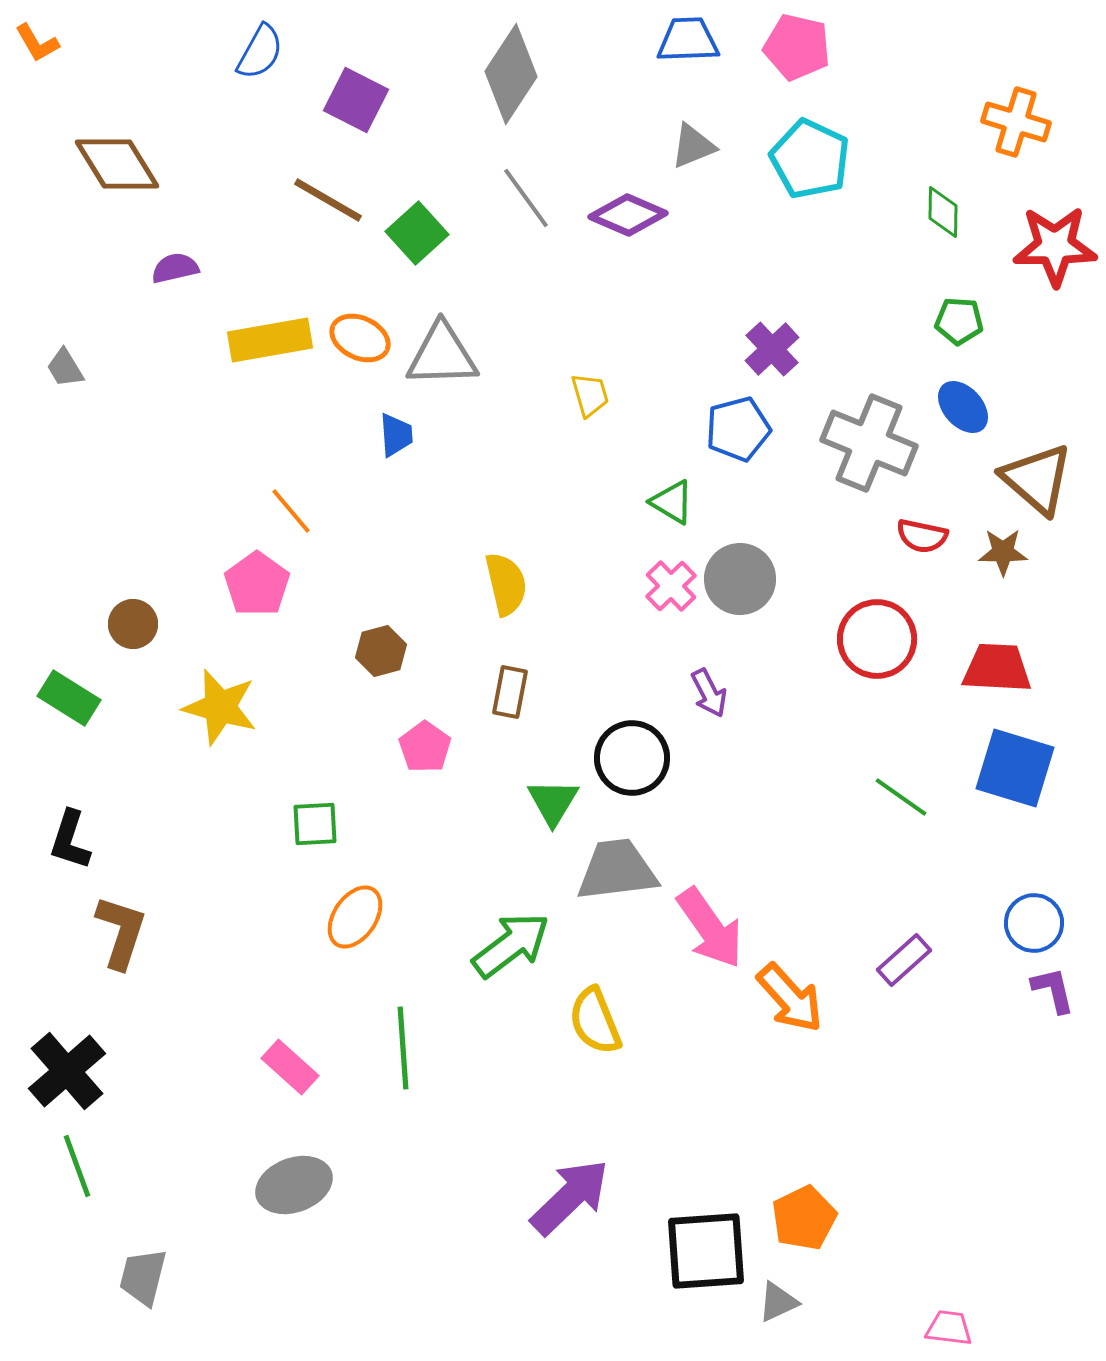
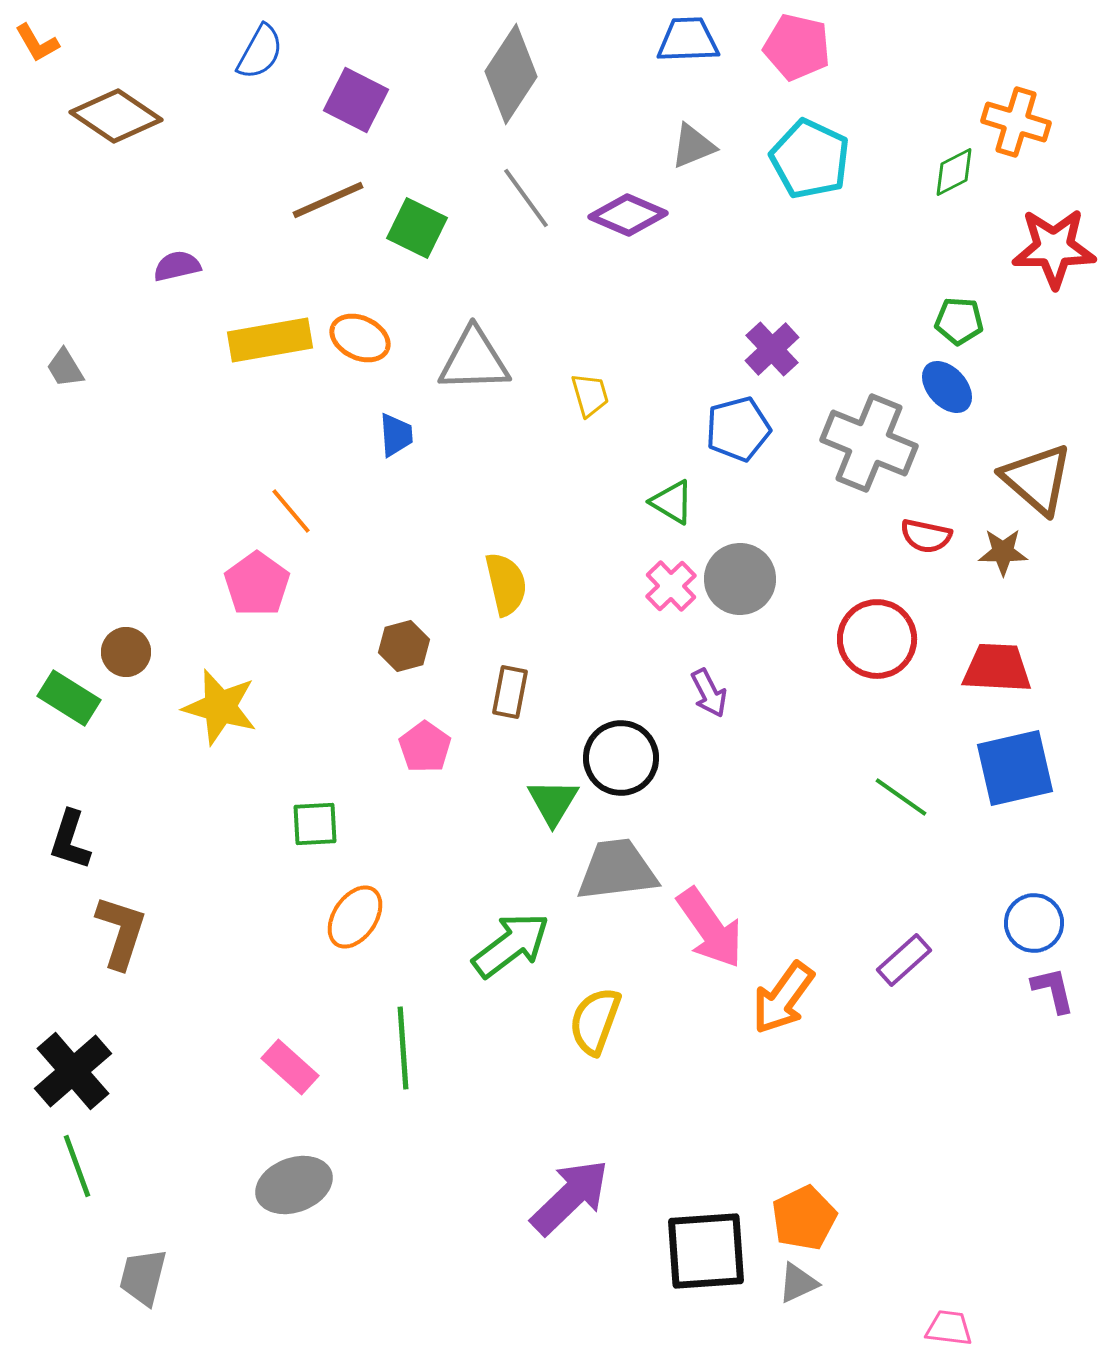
brown diamond at (117, 164): moved 1 px left, 48 px up; rotated 24 degrees counterclockwise
brown line at (328, 200): rotated 54 degrees counterclockwise
green diamond at (943, 212): moved 11 px right, 40 px up; rotated 62 degrees clockwise
green square at (417, 233): moved 5 px up; rotated 22 degrees counterclockwise
red star at (1055, 246): moved 1 px left, 2 px down
purple semicircle at (175, 268): moved 2 px right, 2 px up
gray triangle at (442, 355): moved 32 px right, 5 px down
blue ellipse at (963, 407): moved 16 px left, 20 px up
red semicircle at (922, 536): moved 4 px right
brown circle at (133, 624): moved 7 px left, 28 px down
brown hexagon at (381, 651): moved 23 px right, 5 px up
black circle at (632, 758): moved 11 px left
blue square at (1015, 768): rotated 30 degrees counterclockwise
orange arrow at (790, 998): moved 7 px left; rotated 78 degrees clockwise
yellow semicircle at (595, 1021): rotated 42 degrees clockwise
black cross at (67, 1071): moved 6 px right
gray triangle at (778, 1302): moved 20 px right, 19 px up
